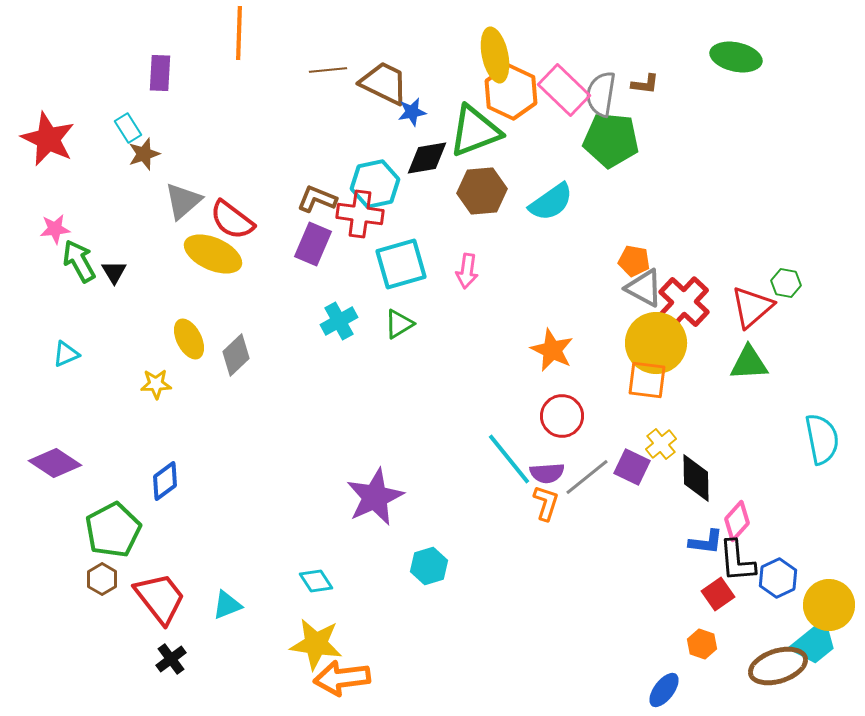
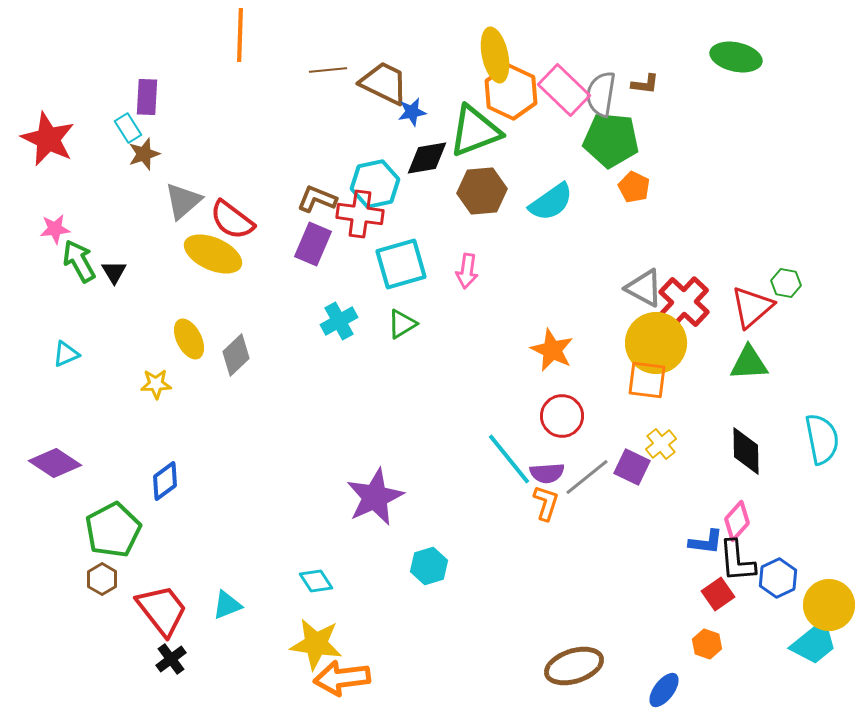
orange line at (239, 33): moved 1 px right, 2 px down
purple rectangle at (160, 73): moved 13 px left, 24 px down
orange pentagon at (634, 261): moved 74 px up; rotated 16 degrees clockwise
green triangle at (399, 324): moved 3 px right
black diamond at (696, 478): moved 50 px right, 27 px up
red trapezoid at (160, 598): moved 2 px right, 12 px down
orange hexagon at (702, 644): moved 5 px right
brown ellipse at (778, 666): moved 204 px left
